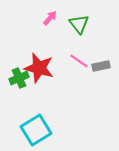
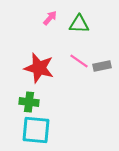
green triangle: rotated 50 degrees counterclockwise
gray rectangle: moved 1 px right
green cross: moved 10 px right, 24 px down; rotated 30 degrees clockwise
cyan square: rotated 36 degrees clockwise
